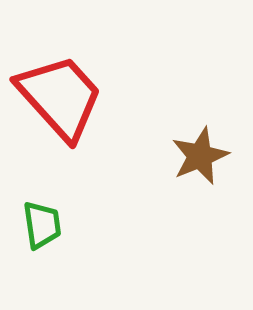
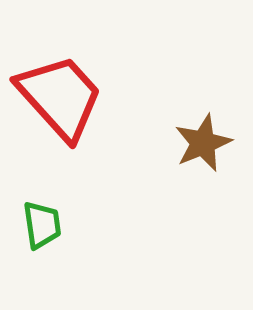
brown star: moved 3 px right, 13 px up
